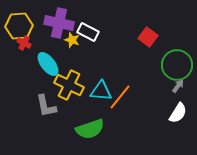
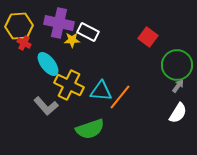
yellow star: rotated 21 degrees counterclockwise
gray L-shape: rotated 30 degrees counterclockwise
